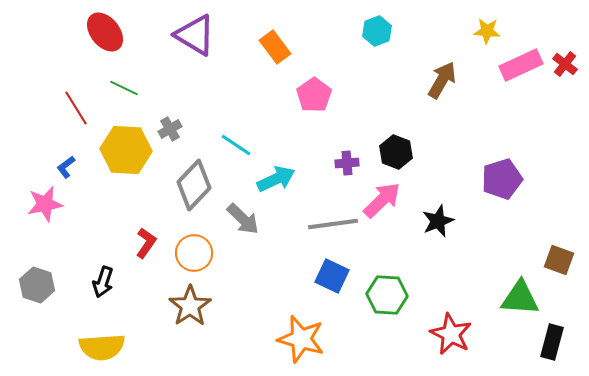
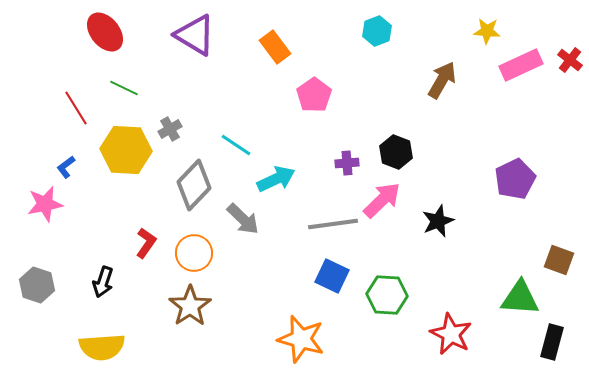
red cross: moved 5 px right, 4 px up
purple pentagon: moved 13 px right; rotated 9 degrees counterclockwise
